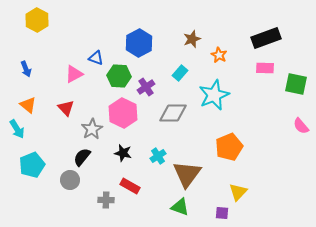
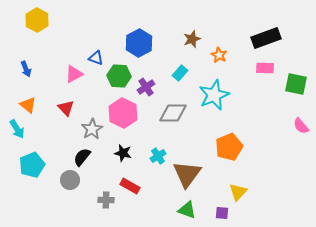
green triangle: moved 7 px right, 3 px down
